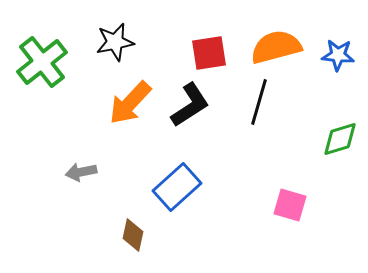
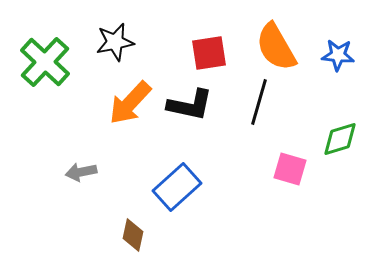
orange semicircle: rotated 105 degrees counterclockwise
green cross: moved 3 px right; rotated 9 degrees counterclockwise
black L-shape: rotated 45 degrees clockwise
pink square: moved 36 px up
